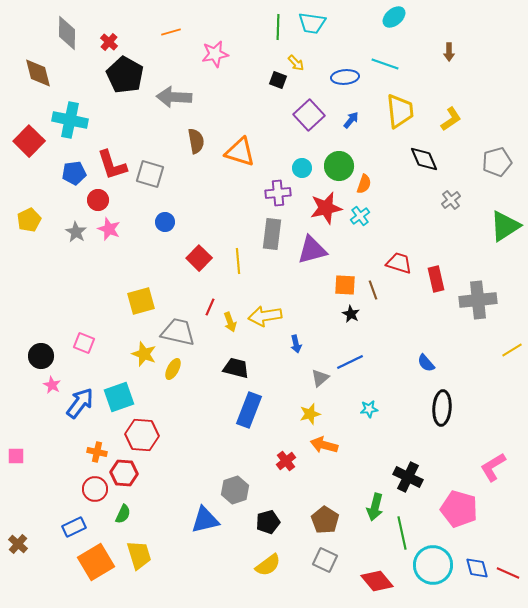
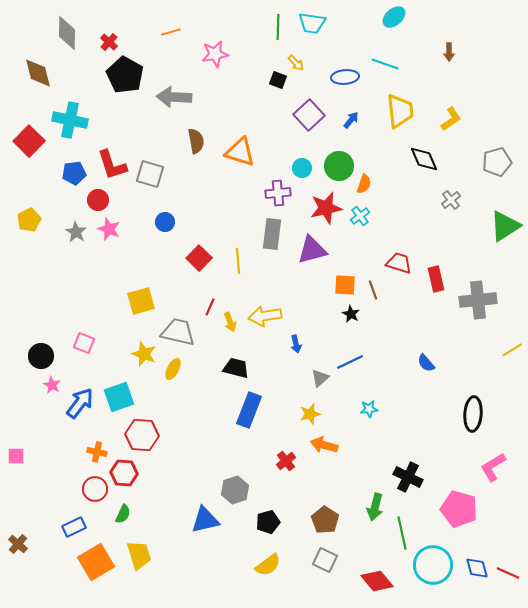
black ellipse at (442, 408): moved 31 px right, 6 px down
